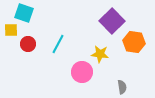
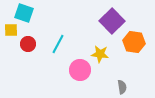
pink circle: moved 2 px left, 2 px up
